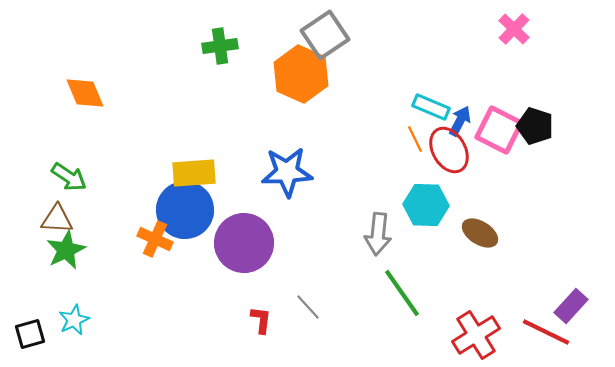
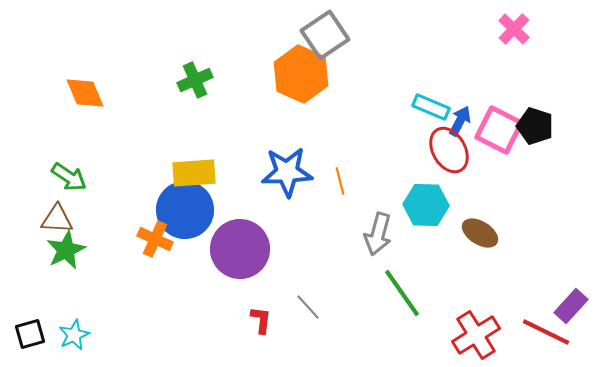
green cross: moved 25 px left, 34 px down; rotated 16 degrees counterclockwise
orange line: moved 75 px left, 42 px down; rotated 12 degrees clockwise
gray arrow: rotated 9 degrees clockwise
purple circle: moved 4 px left, 6 px down
cyan star: moved 15 px down
